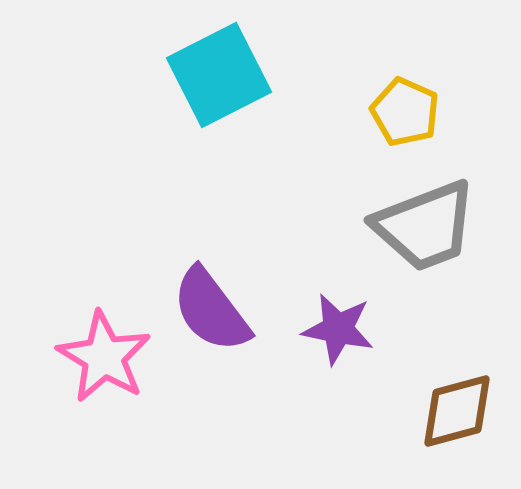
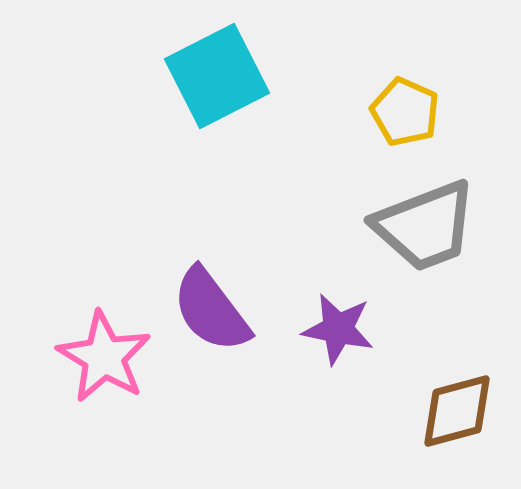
cyan square: moved 2 px left, 1 px down
